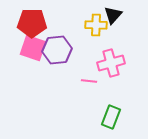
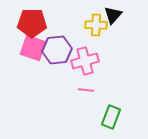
pink cross: moved 26 px left, 2 px up
pink line: moved 3 px left, 9 px down
